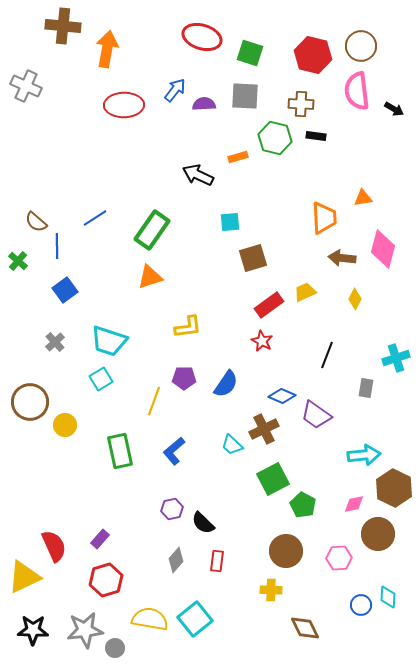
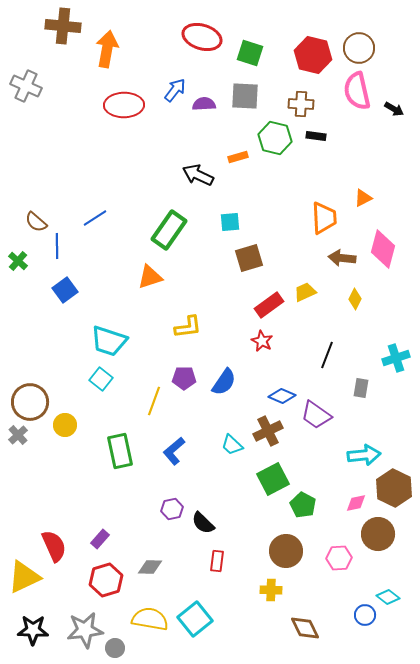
brown circle at (361, 46): moved 2 px left, 2 px down
pink semicircle at (357, 91): rotated 6 degrees counterclockwise
orange triangle at (363, 198): rotated 18 degrees counterclockwise
green rectangle at (152, 230): moved 17 px right
brown square at (253, 258): moved 4 px left
gray cross at (55, 342): moved 37 px left, 93 px down
cyan square at (101, 379): rotated 20 degrees counterclockwise
blue semicircle at (226, 384): moved 2 px left, 2 px up
gray rectangle at (366, 388): moved 5 px left
brown cross at (264, 429): moved 4 px right, 2 px down
pink diamond at (354, 504): moved 2 px right, 1 px up
gray diamond at (176, 560): moved 26 px left, 7 px down; rotated 50 degrees clockwise
cyan diamond at (388, 597): rotated 55 degrees counterclockwise
blue circle at (361, 605): moved 4 px right, 10 px down
